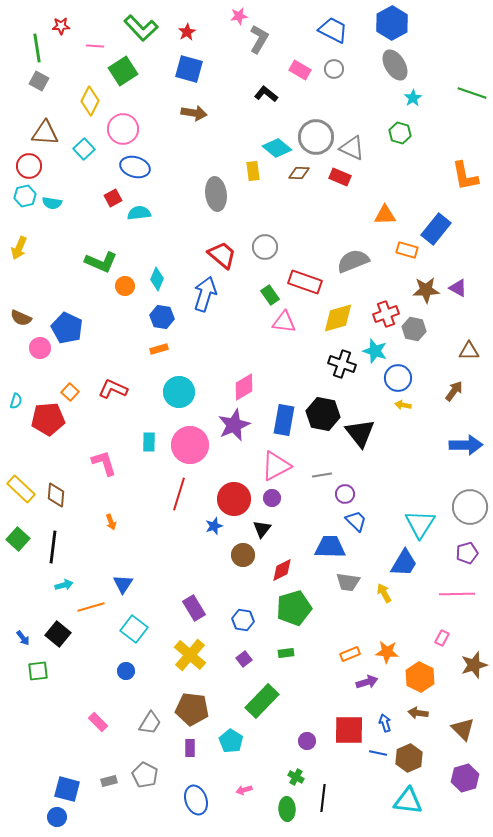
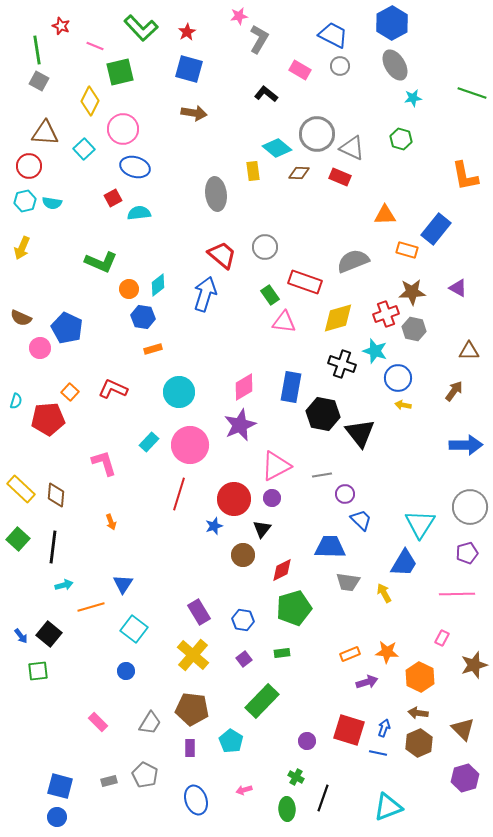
red star at (61, 26): rotated 24 degrees clockwise
blue trapezoid at (333, 30): moved 5 px down
pink line at (95, 46): rotated 18 degrees clockwise
green line at (37, 48): moved 2 px down
gray circle at (334, 69): moved 6 px right, 3 px up
green square at (123, 71): moved 3 px left, 1 px down; rotated 20 degrees clockwise
cyan star at (413, 98): rotated 24 degrees clockwise
green hexagon at (400, 133): moved 1 px right, 6 px down
gray circle at (316, 137): moved 1 px right, 3 px up
cyan hexagon at (25, 196): moved 5 px down
yellow arrow at (19, 248): moved 3 px right
cyan diamond at (157, 279): moved 1 px right, 6 px down; rotated 30 degrees clockwise
orange circle at (125, 286): moved 4 px right, 3 px down
brown star at (426, 290): moved 14 px left, 2 px down
blue hexagon at (162, 317): moved 19 px left
orange rectangle at (159, 349): moved 6 px left
blue rectangle at (284, 420): moved 7 px right, 33 px up
purple star at (234, 425): moved 6 px right
cyan rectangle at (149, 442): rotated 42 degrees clockwise
blue trapezoid at (356, 521): moved 5 px right, 1 px up
purple rectangle at (194, 608): moved 5 px right, 4 px down
black square at (58, 634): moved 9 px left
blue arrow at (23, 638): moved 2 px left, 2 px up
green rectangle at (286, 653): moved 4 px left
yellow cross at (190, 655): moved 3 px right
blue arrow at (385, 723): moved 1 px left, 5 px down; rotated 36 degrees clockwise
red square at (349, 730): rotated 16 degrees clockwise
brown hexagon at (409, 758): moved 10 px right, 15 px up
blue square at (67, 789): moved 7 px left, 3 px up
black line at (323, 798): rotated 12 degrees clockwise
cyan triangle at (408, 801): moved 20 px left, 6 px down; rotated 28 degrees counterclockwise
